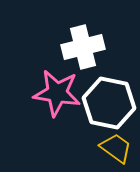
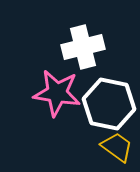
white hexagon: moved 1 px down
yellow trapezoid: moved 1 px right, 1 px up
